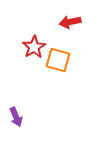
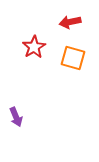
orange square: moved 15 px right, 2 px up
